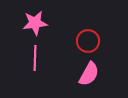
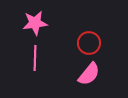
red circle: moved 1 px right, 2 px down
pink semicircle: rotated 10 degrees clockwise
